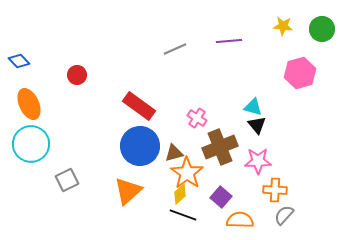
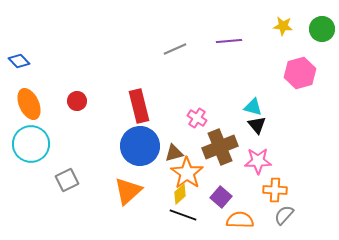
red circle: moved 26 px down
red rectangle: rotated 40 degrees clockwise
